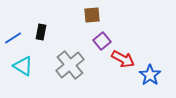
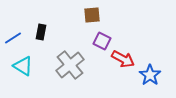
purple square: rotated 24 degrees counterclockwise
